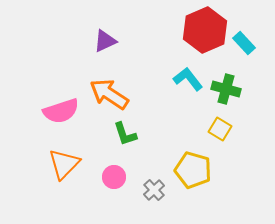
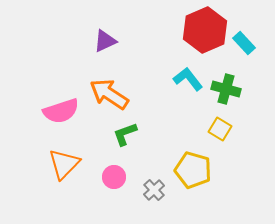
green L-shape: rotated 88 degrees clockwise
